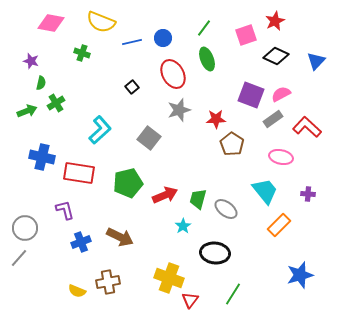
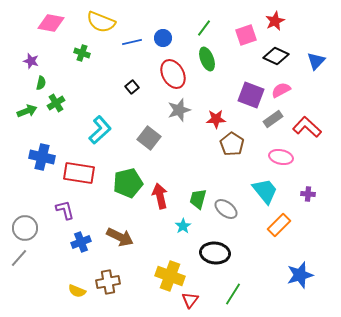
pink semicircle at (281, 94): moved 4 px up
red arrow at (165, 195): moved 5 px left, 1 px down; rotated 80 degrees counterclockwise
yellow cross at (169, 278): moved 1 px right, 2 px up
